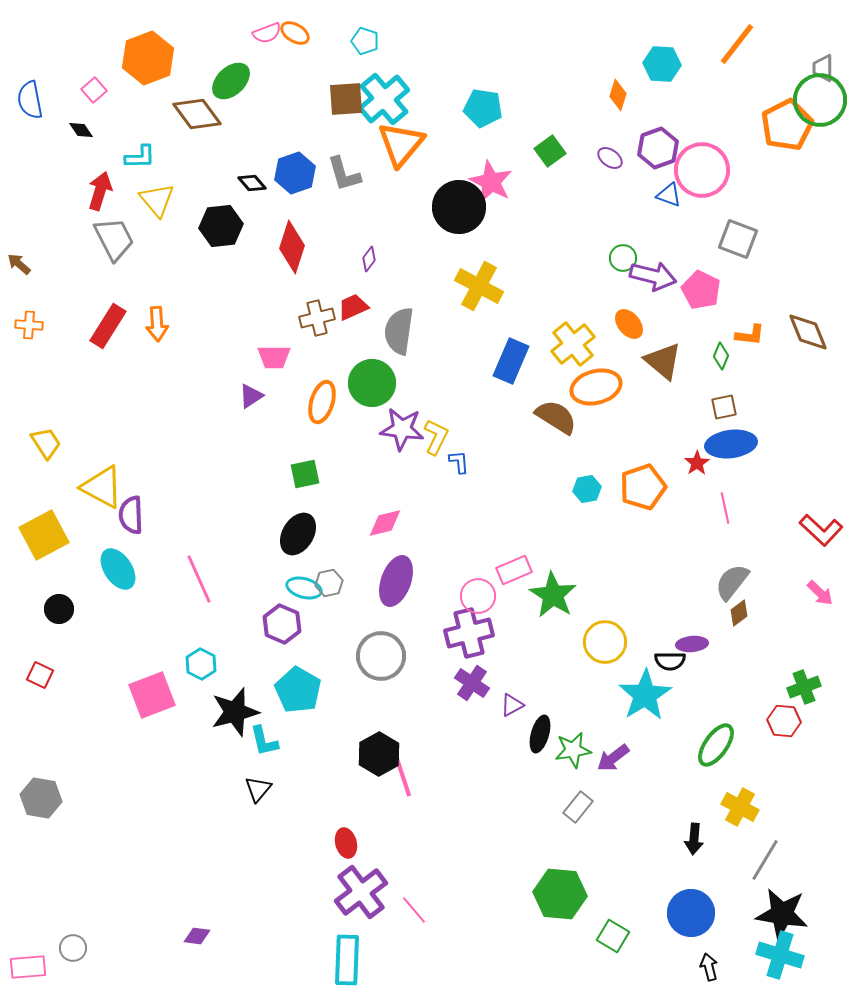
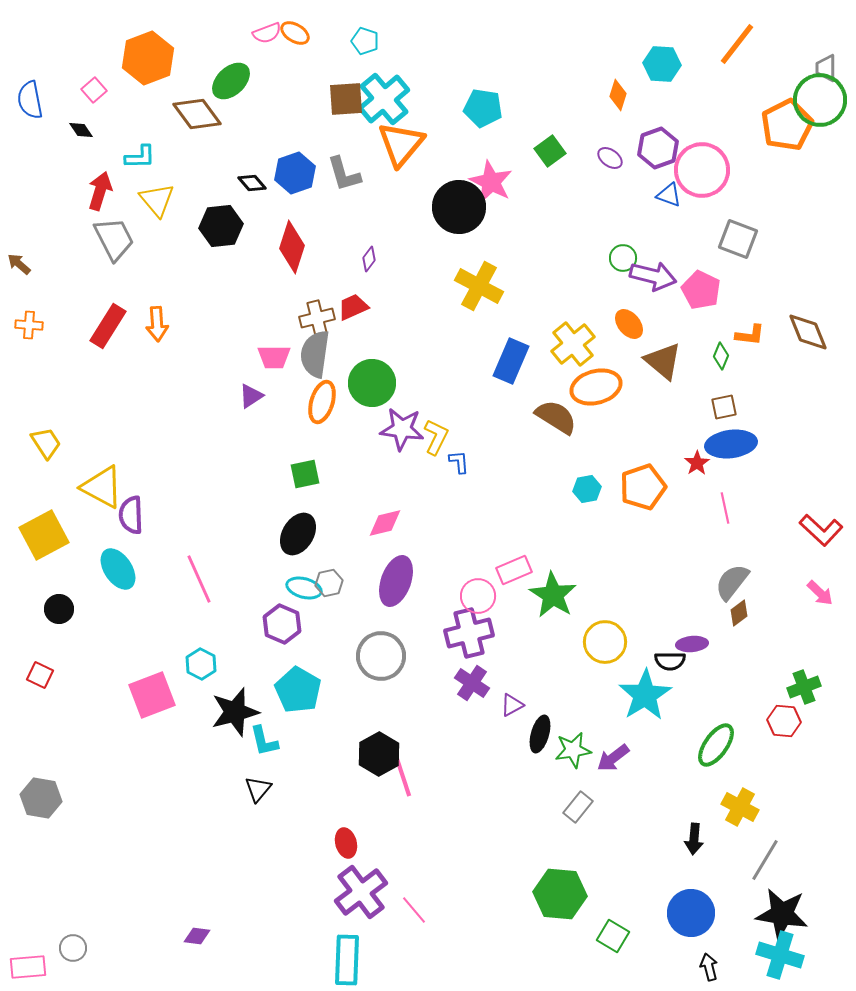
gray trapezoid at (823, 68): moved 3 px right
gray semicircle at (399, 331): moved 84 px left, 23 px down
